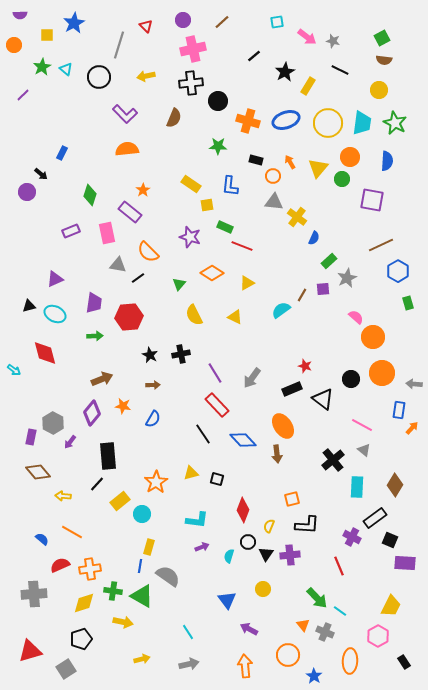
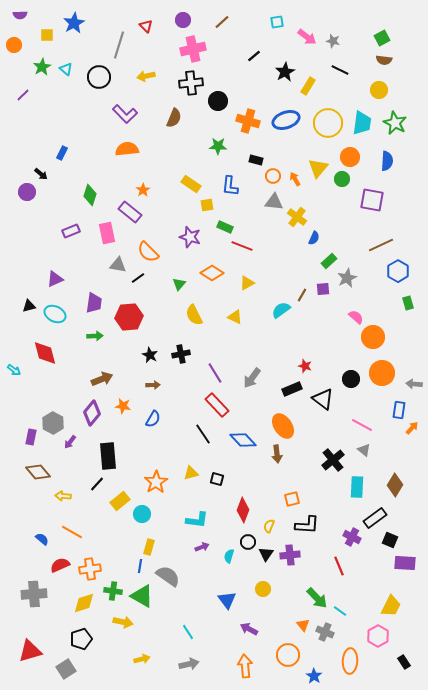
orange arrow at (290, 162): moved 5 px right, 17 px down
